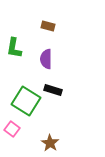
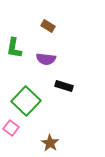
brown rectangle: rotated 16 degrees clockwise
purple semicircle: rotated 84 degrees counterclockwise
black rectangle: moved 11 px right, 4 px up
green square: rotated 12 degrees clockwise
pink square: moved 1 px left, 1 px up
